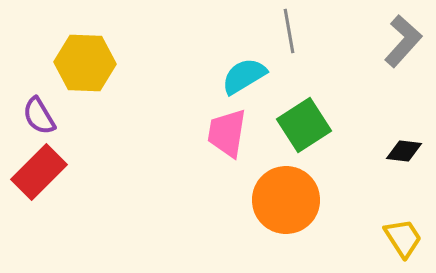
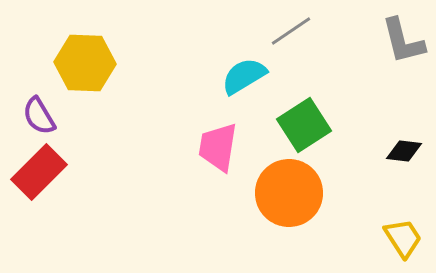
gray line: moved 2 px right; rotated 66 degrees clockwise
gray L-shape: rotated 124 degrees clockwise
pink trapezoid: moved 9 px left, 14 px down
orange circle: moved 3 px right, 7 px up
